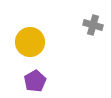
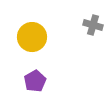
yellow circle: moved 2 px right, 5 px up
